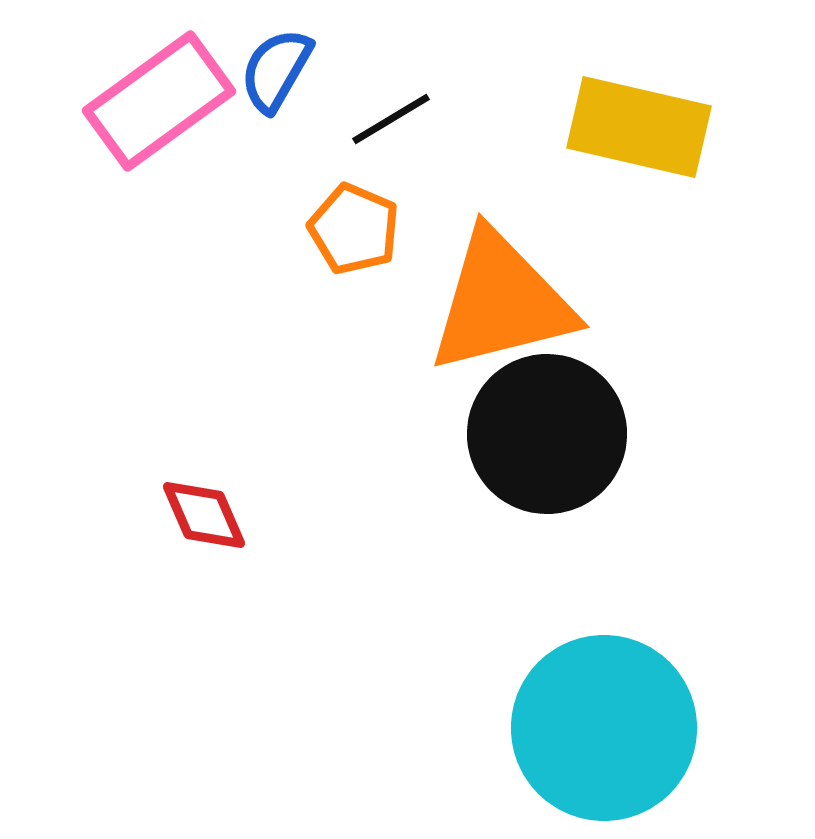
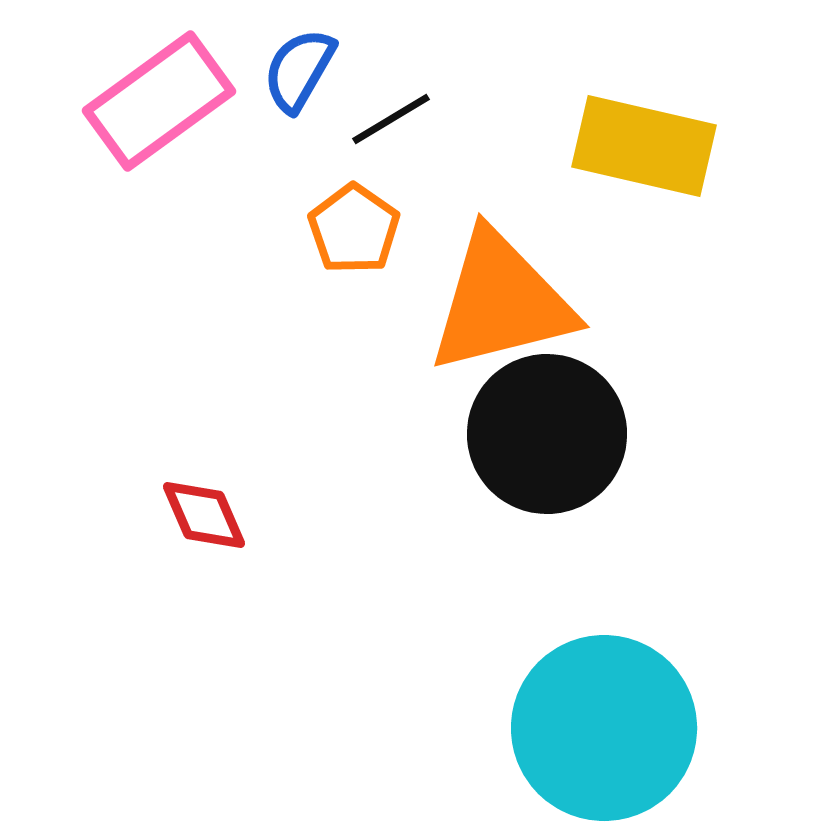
blue semicircle: moved 23 px right
yellow rectangle: moved 5 px right, 19 px down
orange pentagon: rotated 12 degrees clockwise
